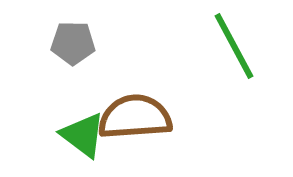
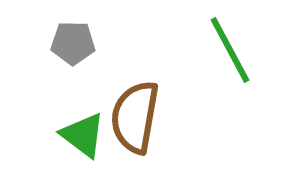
green line: moved 4 px left, 4 px down
brown semicircle: rotated 76 degrees counterclockwise
